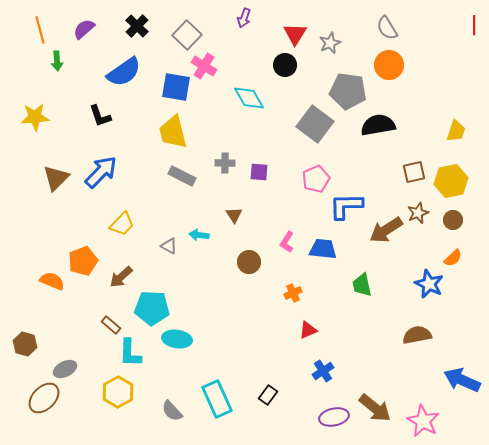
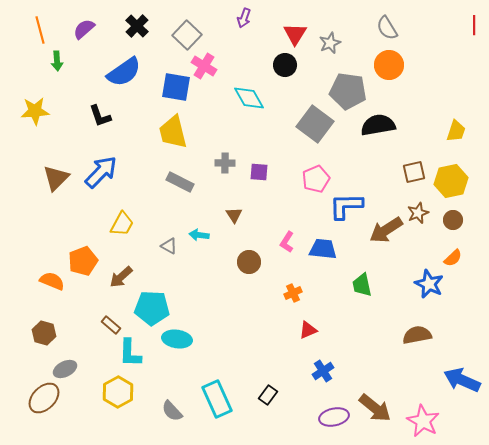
yellow star at (35, 117): moved 6 px up
gray rectangle at (182, 176): moved 2 px left, 6 px down
yellow trapezoid at (122, 224): rotated 16 degrees counterclockwise
brown hexagon at (25, 344): moved 19 px right, 11 px up
